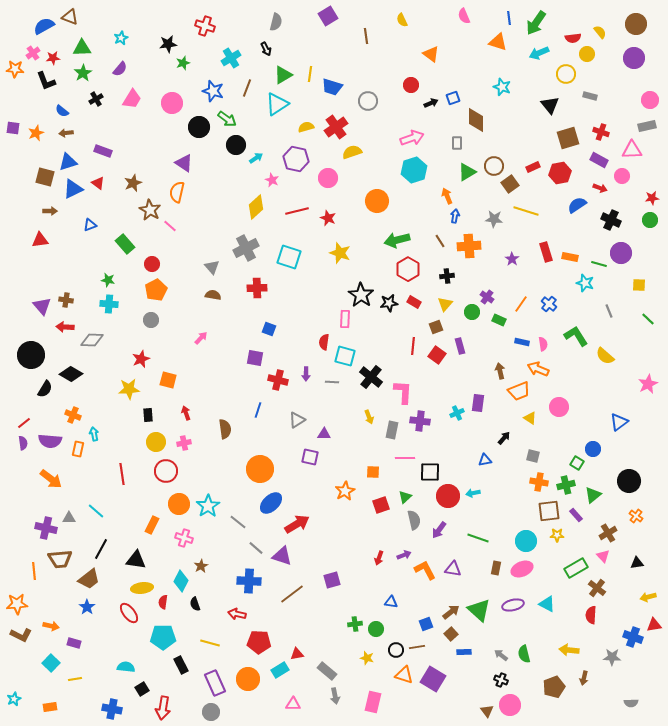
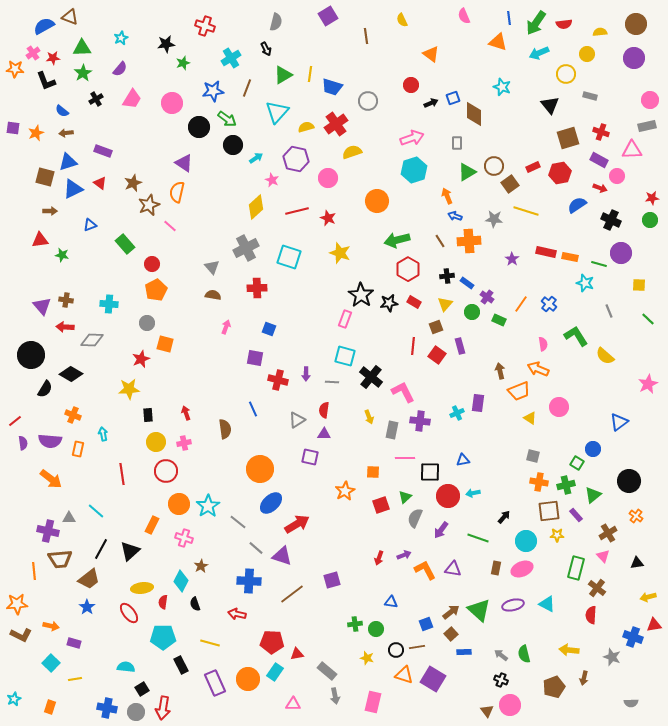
yellow semicircle at (600, 32): rotated 56 degrees counterclockwise
red semicircle at (573, 38): moved 9 px left, 14 px up
black star at (168, 44): moved 2 px left
blue star at (213, 91): rotated 25 degrees counterclockwise
cyan triangle at (277, 104): moved 8 px down; rotated 15 degrees counterclockwise
brown diamond at (476, 120): moved 2 px left, 6 px up
red cross at (336, 127): moved 3 px up
black circle at (236, 145): moved 3 px left
pink circle at (622, 176): moved 5 px left
red triangle at (98, 183): moved 2 px right
brown star at (150, 210): moved 1 px left, 5 px up; rotated 20 degrees clockwise
blue arrow at (455, 216): rotated 80 degrees counterclockwise
orange cross at (469, 246): moved 5 px up
red rectangle at (546, 252): rotated 60 degrees counterclockwise
green star at (108, 280): moved 46 px left, 25 px up
pink rectangle at (345, 319): rotated 18 degrees clockwise
gray circle at (151, 320): moved 4 px left, 3 px down
pink arrow at (201, 338): moved 25 px right, 11 px up; rotated 24 degrees counterclockwise
red semicircle at (324, 342): moved 68 px down
blue rectangle at (522, 342): moved 55 px left, 59 px up; rotated 24 degrees clockwise
orange square at (168, 380): moved 3 px left, 36 px up
pink L-shape at (403, 392): rotated 30 degrees counterclockwise
blue line at (258, 410): moved 5 px left, 1 px up; rotated 42 degrees counterclockwise
red line at (24, 423): moved 9 px left, 2 px up
cyan arrow at (94, 434): moved 9 px right
black arrow at (504, 438): moved 79 px down
blue triangle at (485, 460): moved 22 px left
gray semicircle at (414, 520): moved 1 px right, 2 px up; rotated 144 degrees counterclockwise
purple cross at (46, 528): moved 2 px right, 3 px down
purple arrow at (439, 530): moved 2 px right
black triangle at (136, 560): moved 6 px left, 9 px up; rotated 50 degrees counterclockwise
green rectangle at (576, 568): rotated 45 degrees counterclockwise
red pentagon at (259, 642): moved 13 px right
gray star at (612, 657): rotated 18 degrees clockwise
cyan rectangle at (280, 670): moved 5 px left, 2 px down; rotated 24 degrees counterclockwise
orange rectangle at (50, 707): rotated 64 degrees counterclockwise
blue cross at (112, 709): moved 5 px left, 1 px up
gray circle at (211, 712): moved 75 px left
